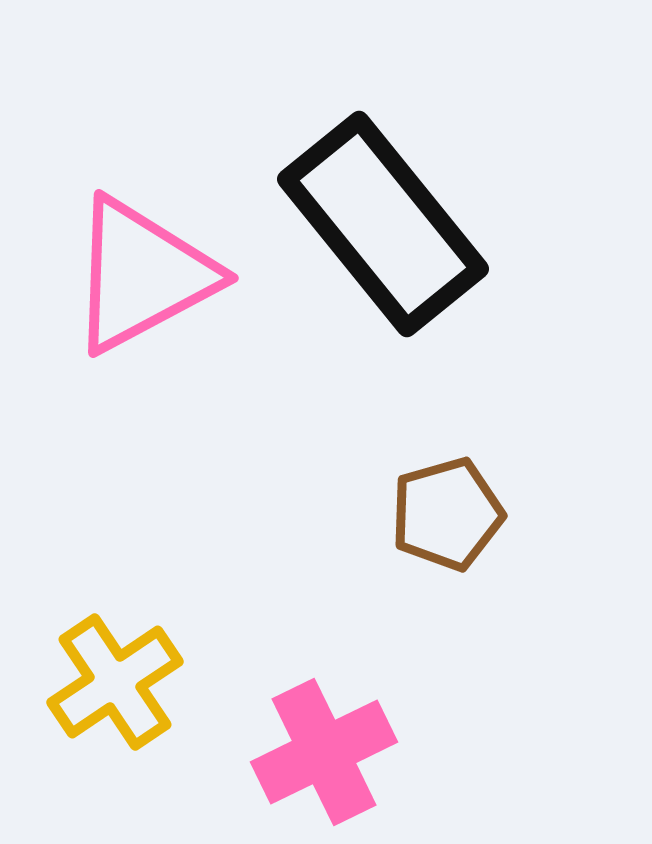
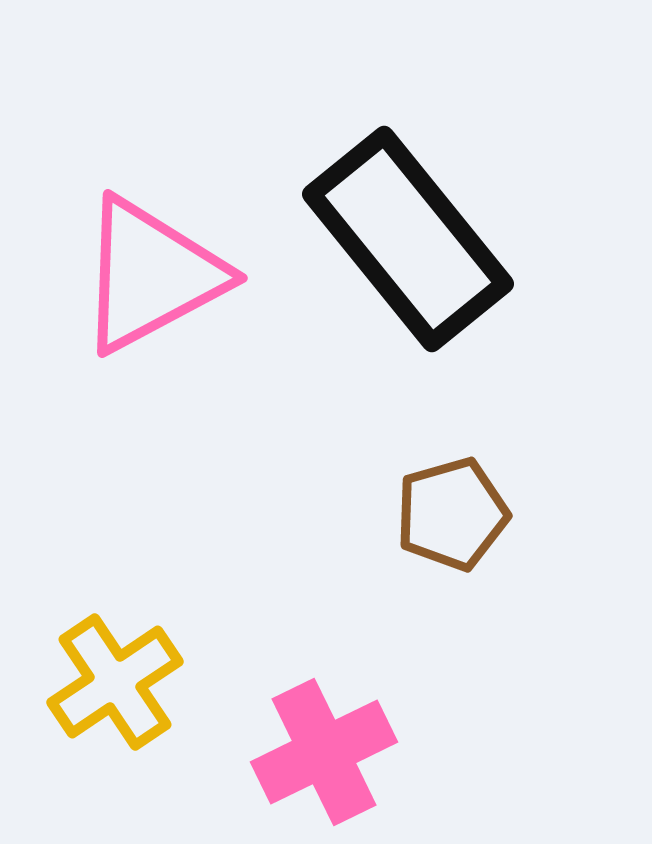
black rectangle: moved 25 px right, 15 px down
pink triangle: moved 9 px right
brown pentagon: moved 5 px right
